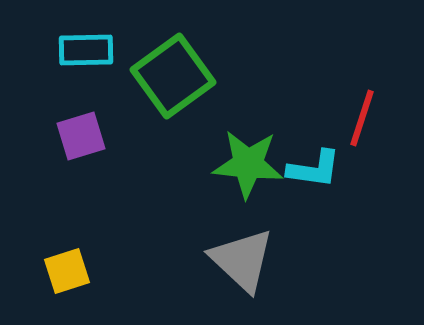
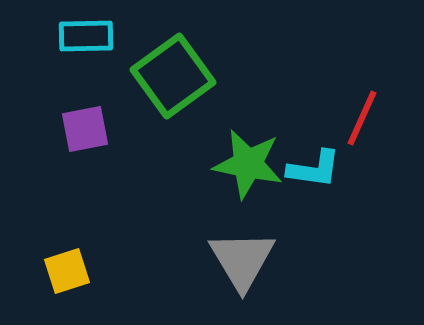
cyan rectangle: moved 14 px up
red line: rotated 6 degrees clockwise
purple square: moved 4 px right, 7 px up; rotated 6 degrees clockwise
green star: rotated 6 degrees clockwise
gray triangle: rotated 16 degrees clockwise
